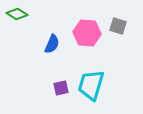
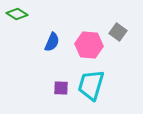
gray square: moved 6 px down; rotated 18 degrees clockwise
pink hexagon: moved 2 px right, 12 px down
blue semicircle: moved 2 px up
purple square: rotated 14 degrees clockwise
